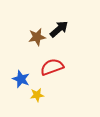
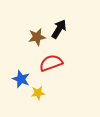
black arrow: rotated 18 degrees counterclockwise
red semicircle: moved 1 px left, 4 px up
yellow star: moved 1 px right, 2 px up
